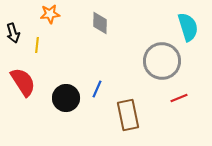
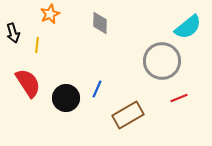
orange star: rotated 18 degrees counterclockwise
cyan semicircle: rotated 68 degrees clockwise
red semicircle: moved 5 px right, 1 px down
brown rectangle: rotated 72 degrees clockwise
